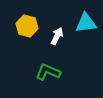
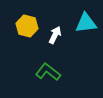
white arrow: moved 2 px left, 1 px up
green L-shape: rotated 15 degrees clockwise
